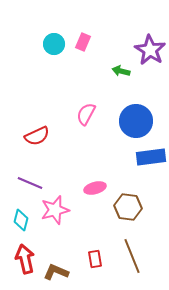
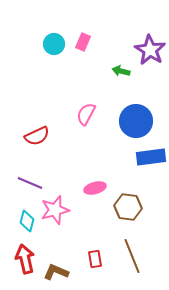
cyan diamond: moved 6 px right, 1 px down
